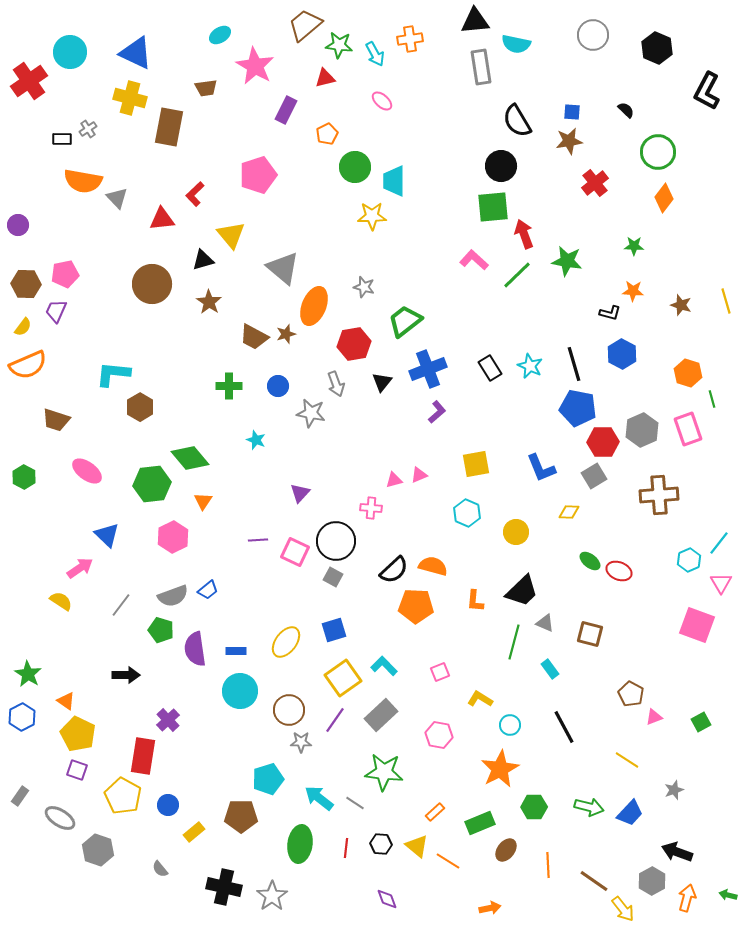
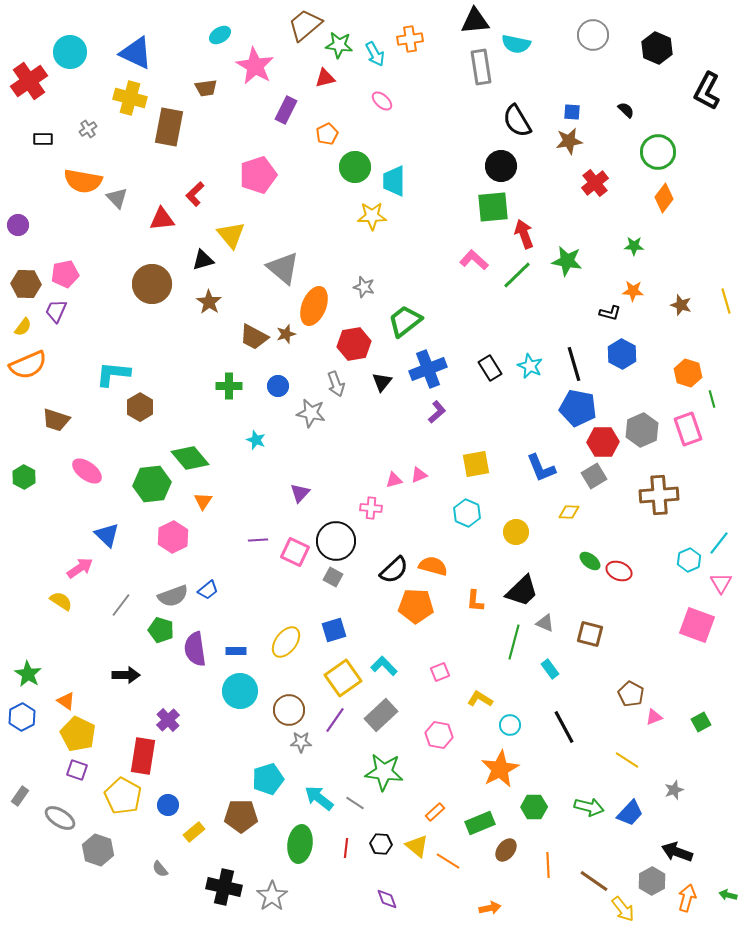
black rectangle at (62, 139): moved 19 px left
